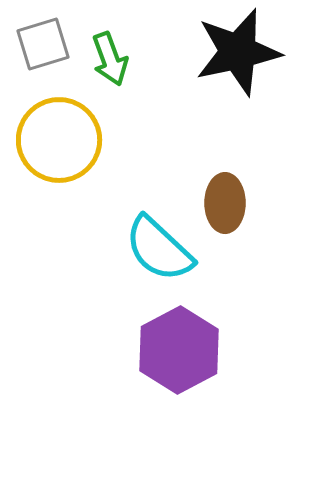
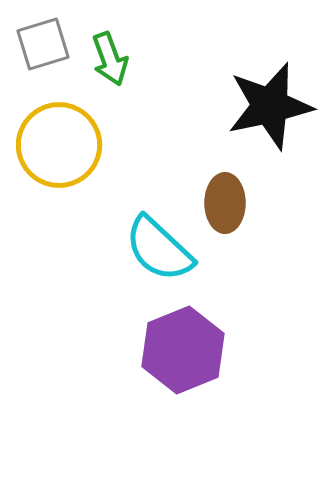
black star: moved 32 px right, 54 px down
yellow circle: moved 5 px down
purple hexagon: moved 4 px right; rotated 6 degrees clockwise
